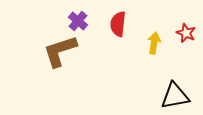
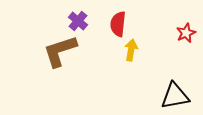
red star: rotated 24 degrees clockwise
yellow arrow: moved 23 px left, 7 px down
